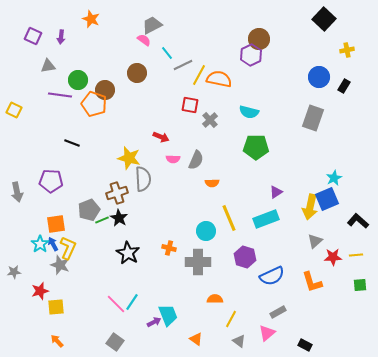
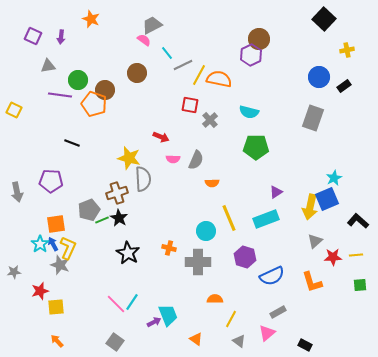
black rectangle at (344, 86): rotated 24 degrees clockwise
